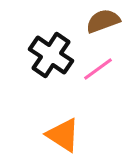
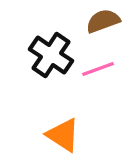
pink line: rotated 16 degrees clockwise
